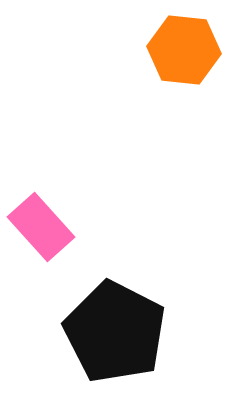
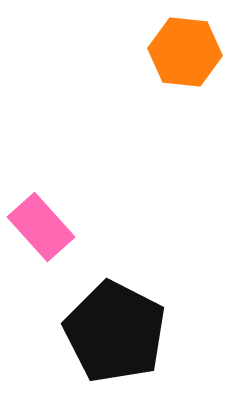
orange hexagon: moved 1 px right, 2 px down
